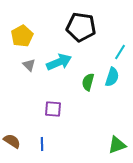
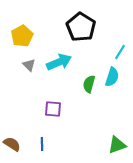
black pentagon: rotated 24 degrees clockwise
green semicircle: moved 1 px right, 2 px down
brown semicircle: moved 3 px down
